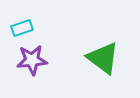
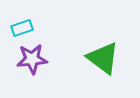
purple star: moved 1 px up
